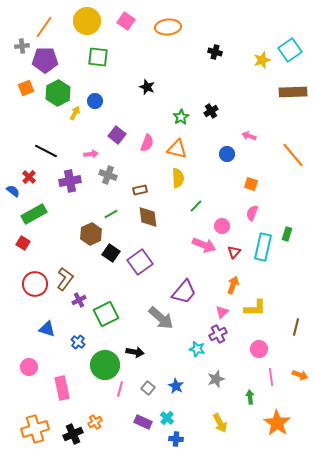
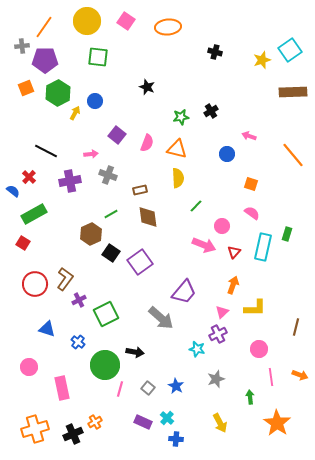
green star at (181, 117): rotated 21 degrees clockwise
pink semicircle at (252, 213): rotated 105 degrees clockwise
